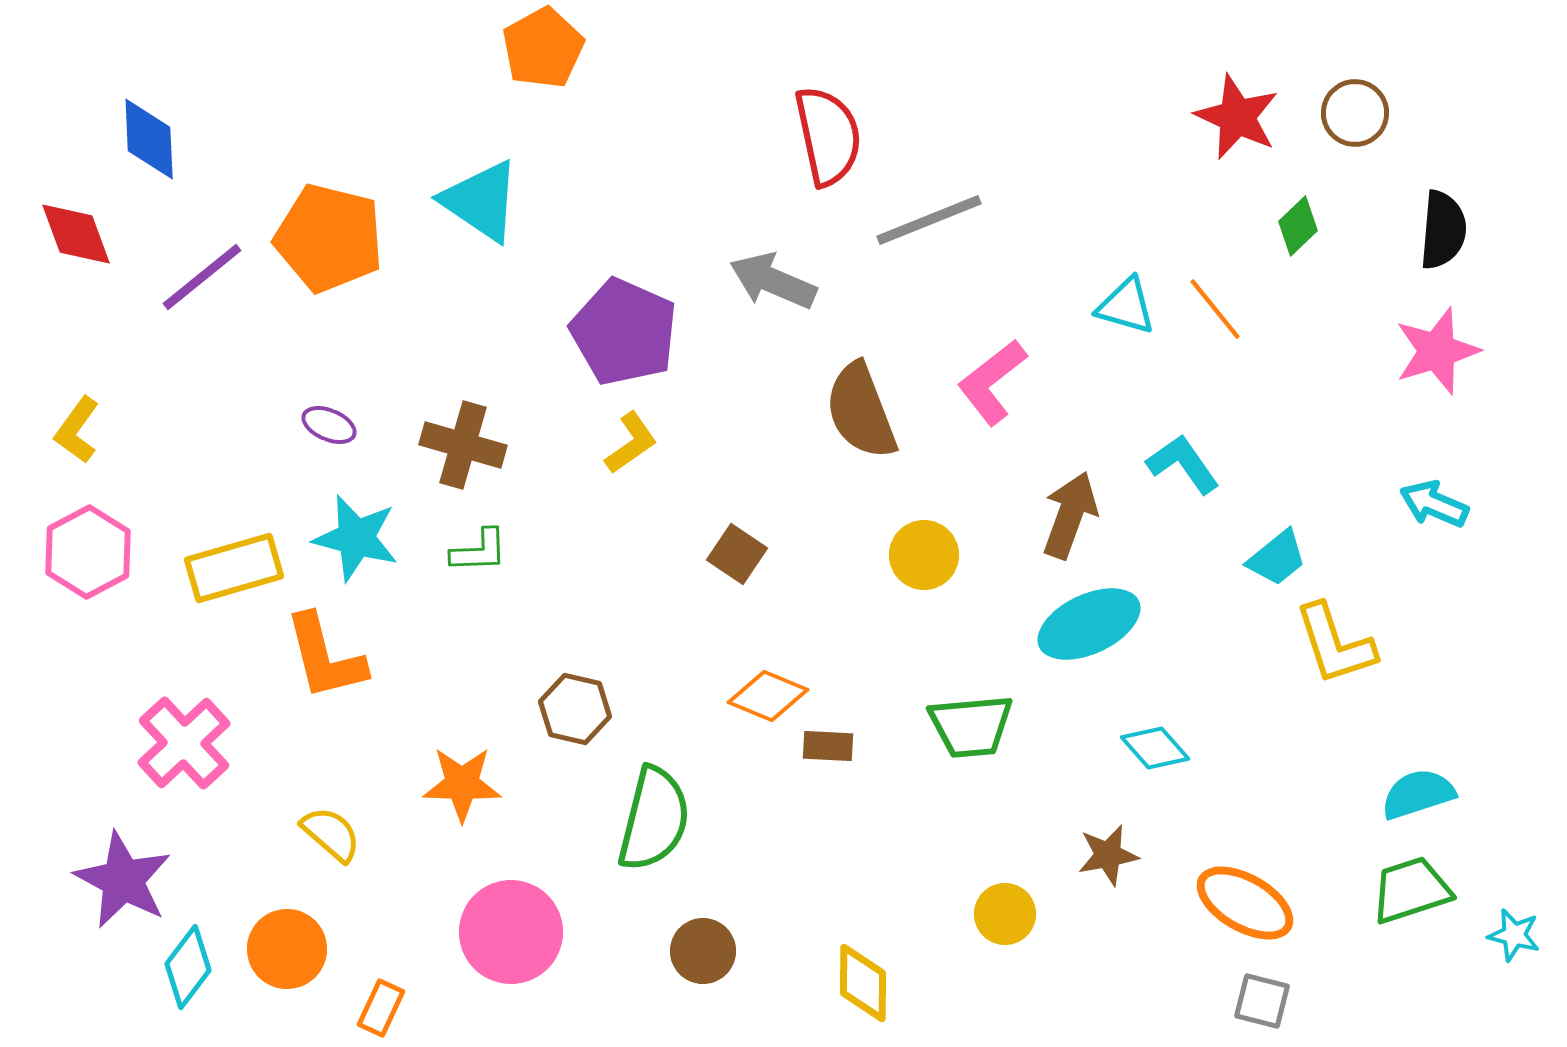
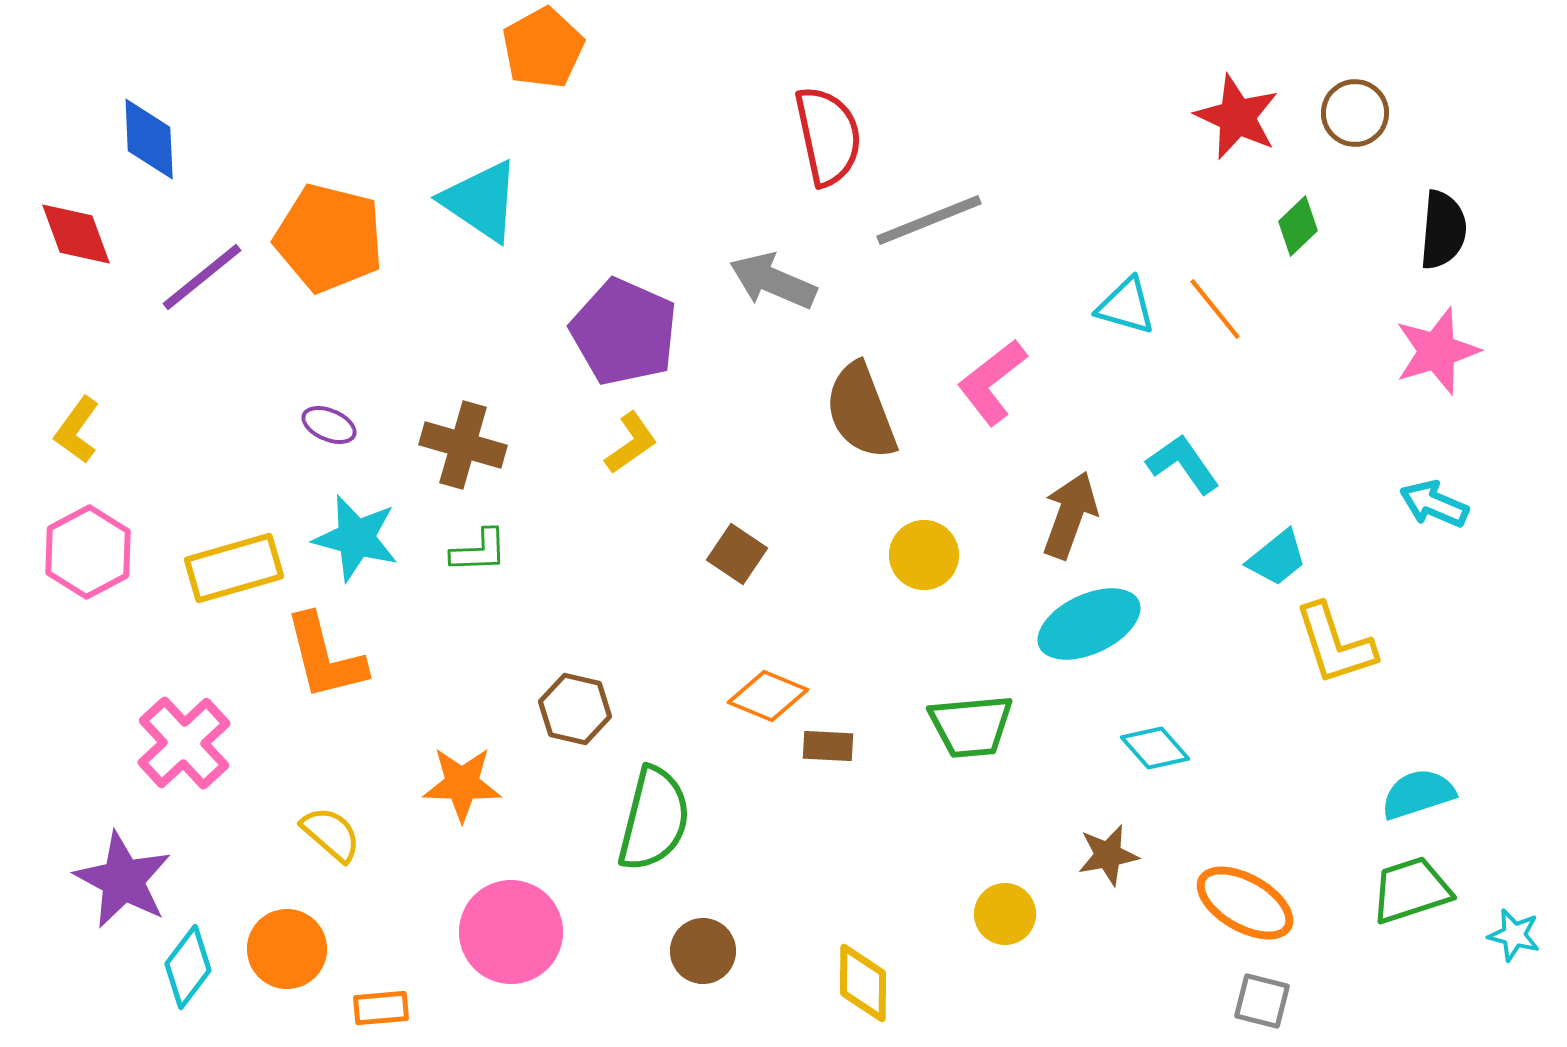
orange rectangle at (381, 1008): rotated 60 degrees clockwise
